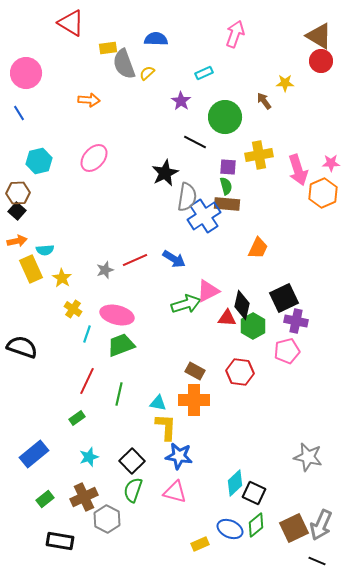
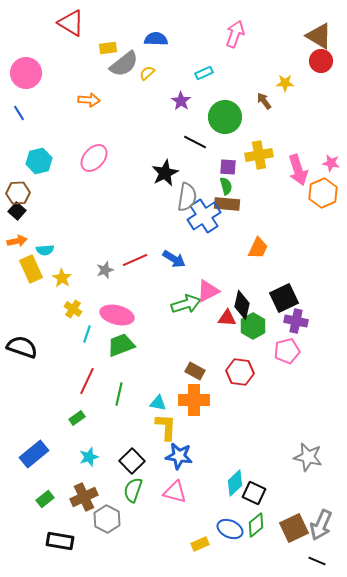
gray semicircle at (124, 64): rotated 108 degrees counterclockwise
pink star at (331, 163): rotated 12 degrees clockwise
